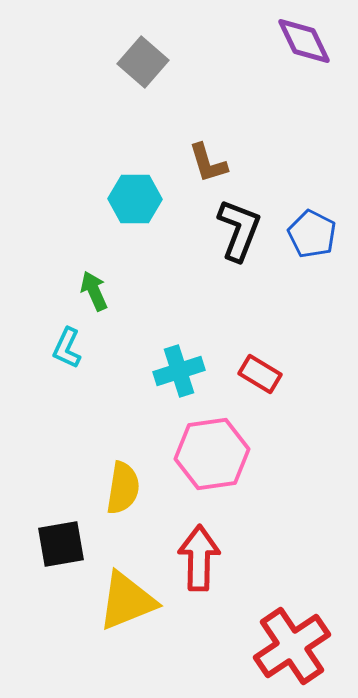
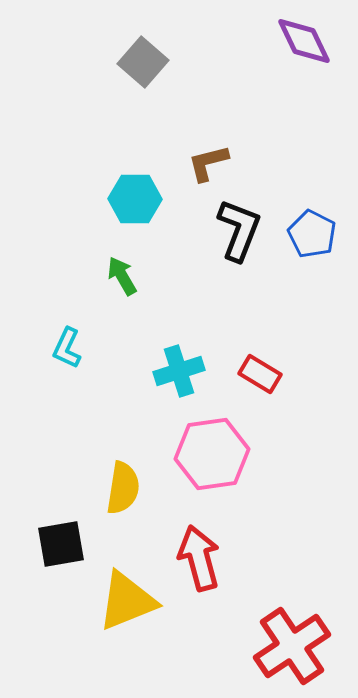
brown L-shape: rotated 93 degrees clockwise
green arrow: moved 28 px right, 15 px up; rotated 6 degrees counterclockwise
red arrow: rotated 16 degrees counterclockwise
